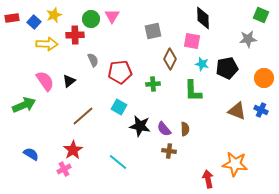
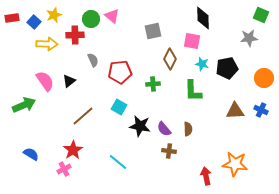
pink triangle: rotated 21 degrees counterclockwise
gray star: moved 1 px right, 1 px up
brown triangle: moved 2 px left; rotated 24 degrees counterclockwise
brown semicircle: moved 3 px right
red arrow: moved 2 px left, 3 px up
